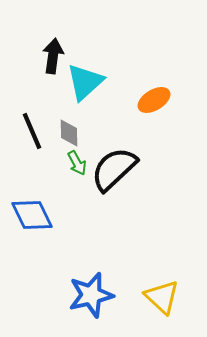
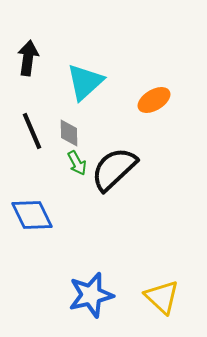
black arrow: moved 25 px left, 2 px down
